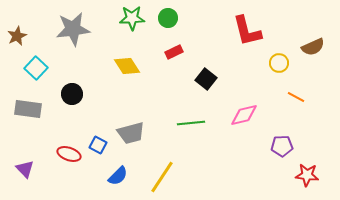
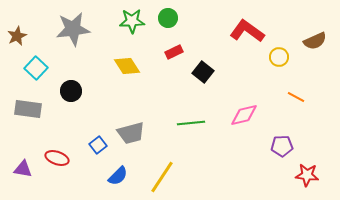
green star: moved 3 px down
red L-shape: rotated 140 degrees clockwise
brown semicircle: moved 2 px right, 6 px up
yellow circle: moved 6 px up
black square: moved 3 px left, 7 px up
black circle: moved 1 px left, 3 px up
blue square: rotated 24 degrees clockwise
red ellipse: moved 12 px left, 4 px down
purple triangle: moved 2 px left; rotated 36 degrees counterclockwise
